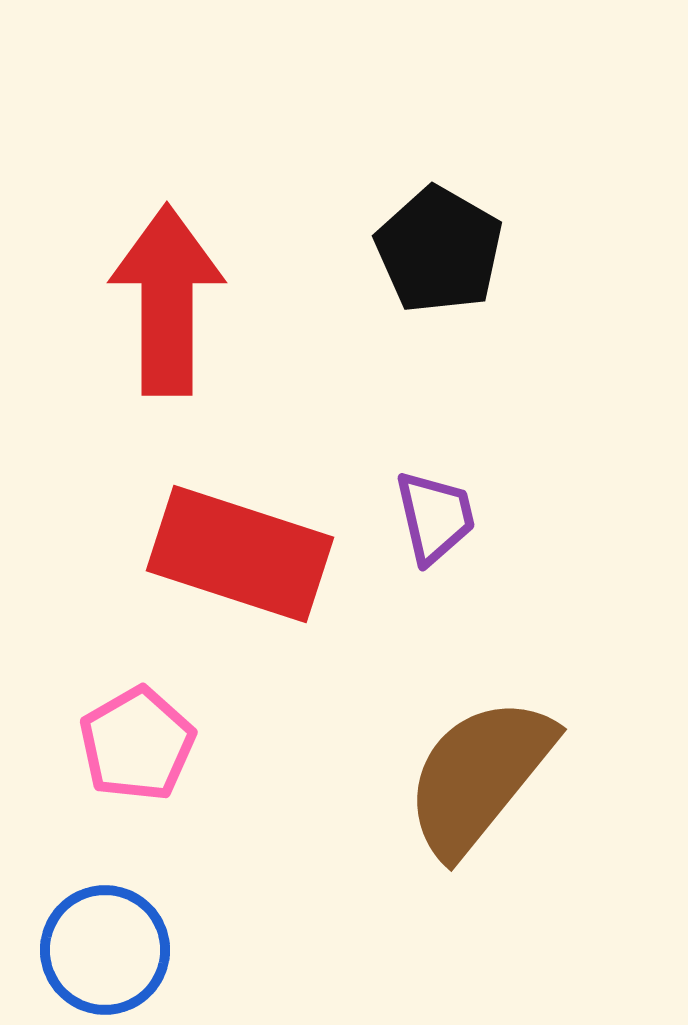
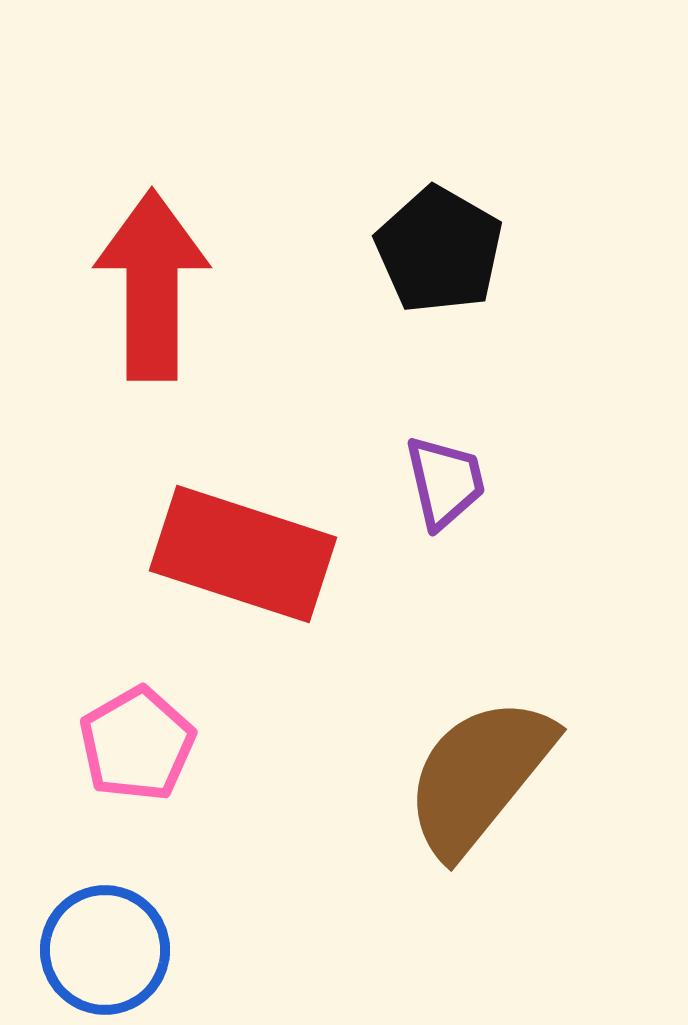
red arrow: moved 15 px left, 15 px up
purple trapezoid: moved 10 px right, 35 px up
red rectangle: moved 3 px right
